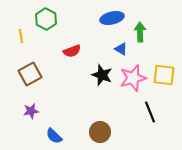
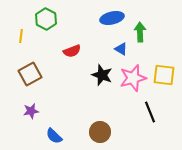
yellow line: rotated 16 degrees clockwise
